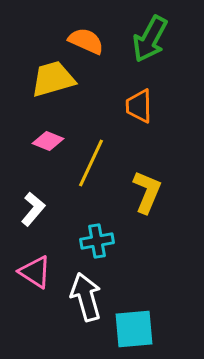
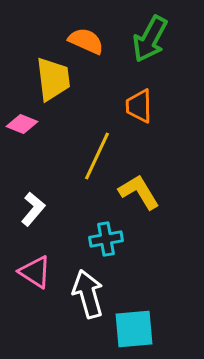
yellow trapezoid: rotated 99 degrees clockwise
pink diamond: moved 26 px left, 17 px up
yellow line: moved 6 px right, 7 px up
yellow L-shape: moved 8 px left; rotated 54 degrees counterclockwise
cyan cross: moved 9 px right, 2 px up
white arrow: moved 2 px right, 3 px up
